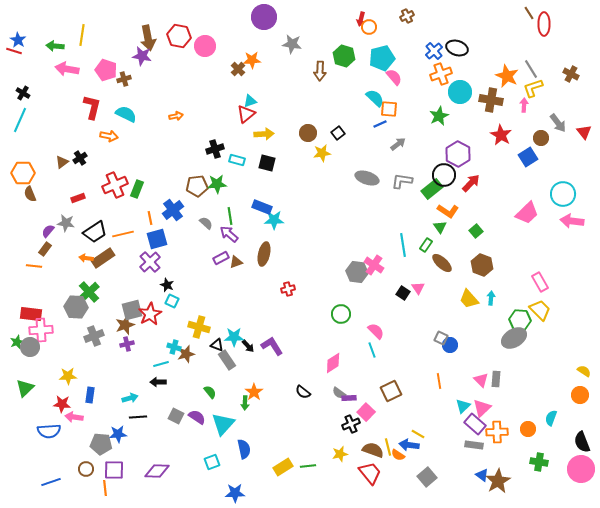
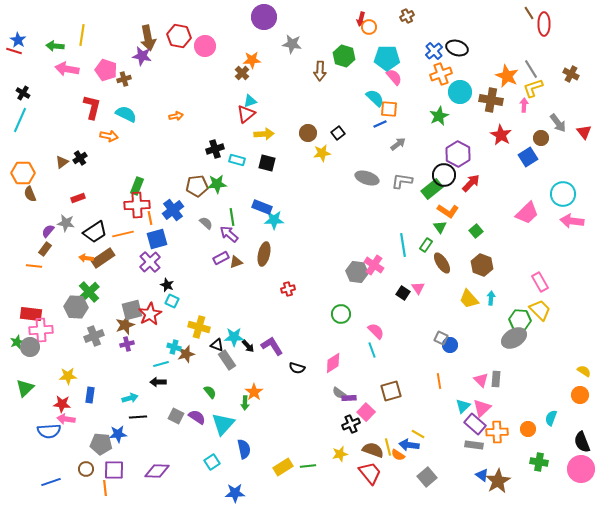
cyan pentagon at (382, 58): moved 5 px right; rotated 15 degrees clockwise
brown cross at (238, 69): moved 4 px right, 4 px down
red cross at (115, 185): moved 22 px right, 20 px down; rotated 20 degrees clockwise
green rectangle at (137, 189): moved 3 px up
green line at (230, 216): moved 2 px right, 1 px down
brown ellipse at (442, 263): rotated 15 degrees clockwise
brown square at (391, 391): rotated 10 degrees clockwise
black semicircle at (303, 392): moved 6 px left, 24 px up; rotated 21 degrees counterclockwise
pink arrow at (74, 417): moved 8 px left, 2 px down
cyan square at (212, 462): rotated 14 degrees counterclockwise
